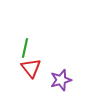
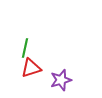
red triangle: rotated 50 degrees clockwise
